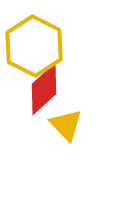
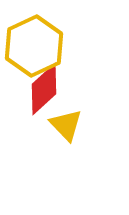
yellow hexagon: rotated 8 degrees clockwise
